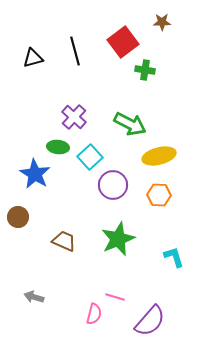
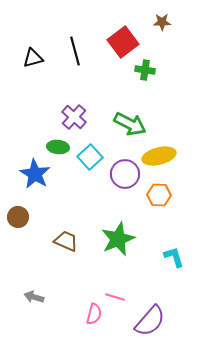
purple circle: moved 12 px right, 11 px up
brown trapezoid: moved 2 px right
